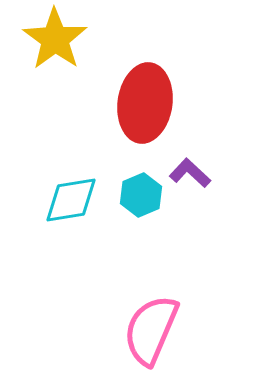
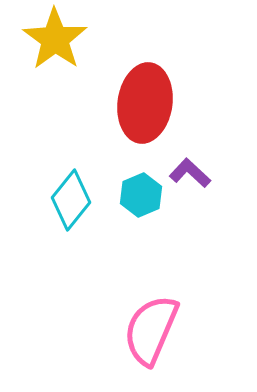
cyan diamond: rotated 42 degrees counterclockwise
